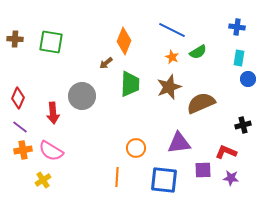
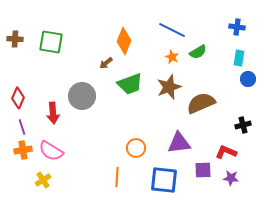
green trapezoid: rotated 68 degrees clockwise
purple line: moved 2 px right; rotated 35 degrees clockwise
